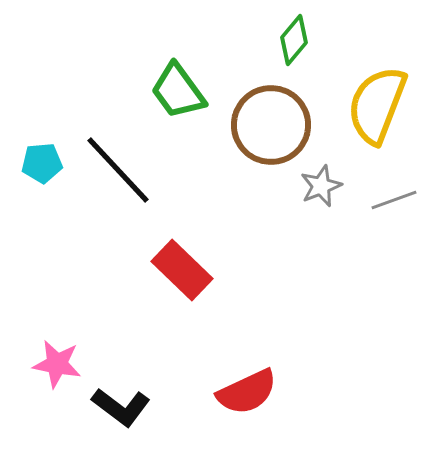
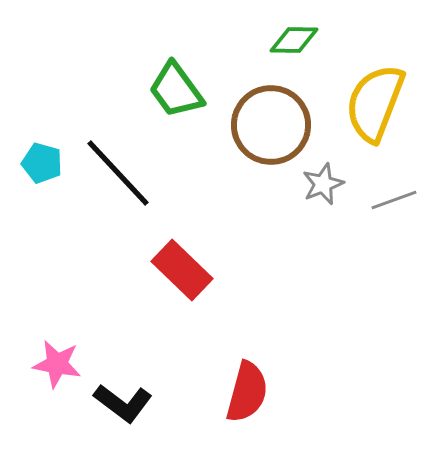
green diamond: rotated 51 degrees clockwise
green trapezoid: moved 2 px left, 1 px up
yellow semicircle: moved 2 px left, 2 px up
cyan pentagon: rotated 21 degrees clockwise
black line: moved 3 px down
gray star: moved 2 px right, 2 px up
red semicircle: rotated 50 degrees counterclockwise
black L-shape: moved 2 px right, 4 px up
